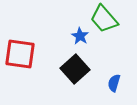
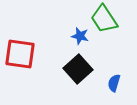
green trapezoid: rotated 8 degrees clockwise
blue star: rotated 18 degrees counterclockwise
black square: moved 3 px right
